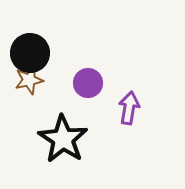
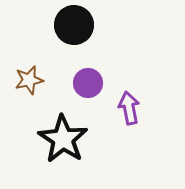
black circle: moved 44 px right, 28 px up
purple arrow: rotated 20 degrees counterclockwise
